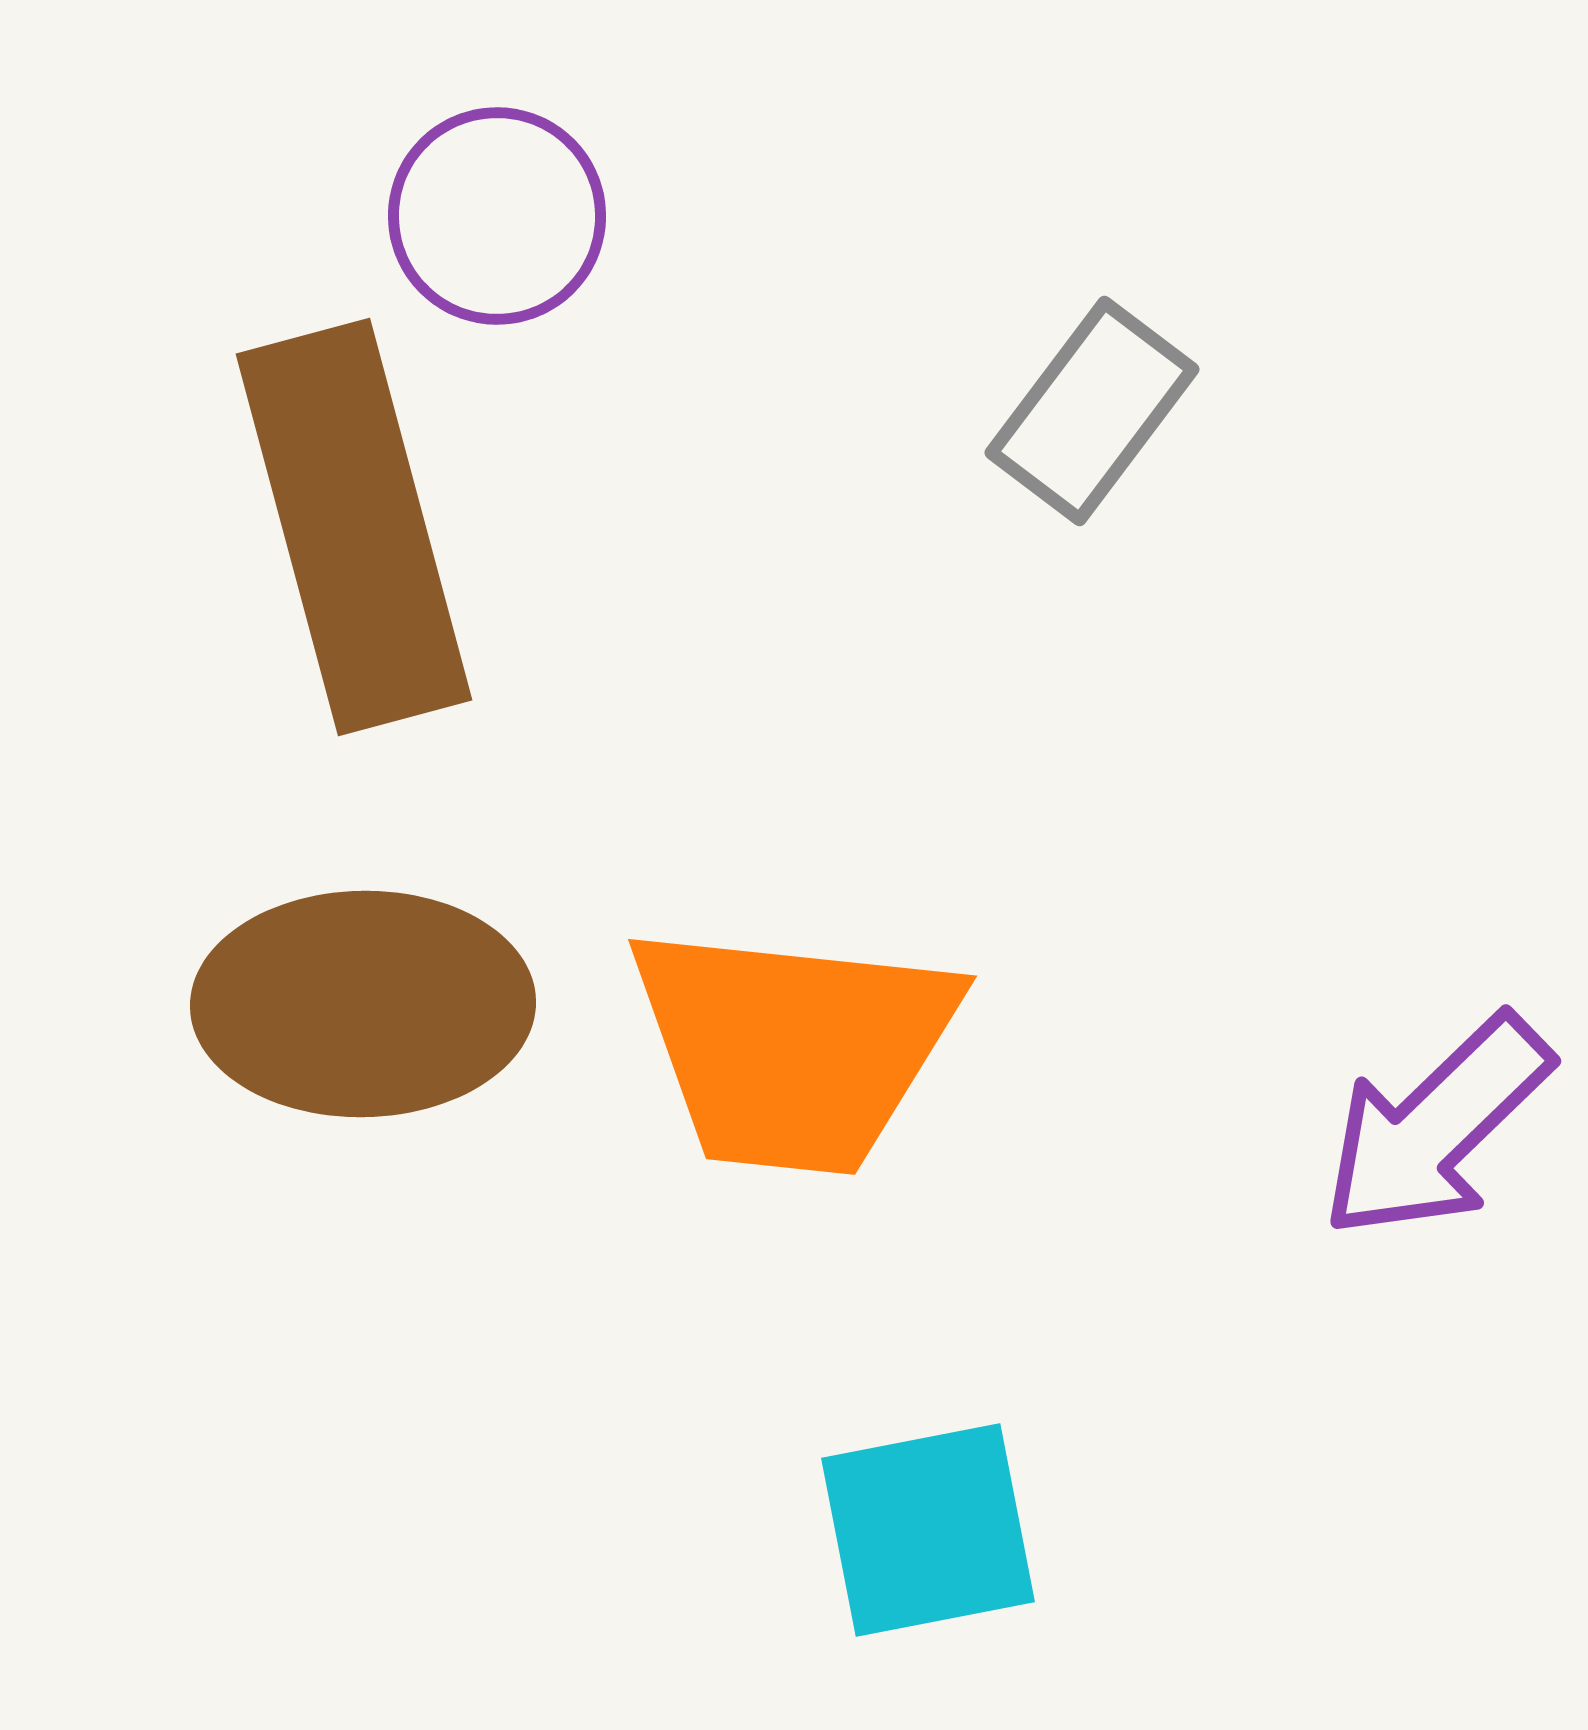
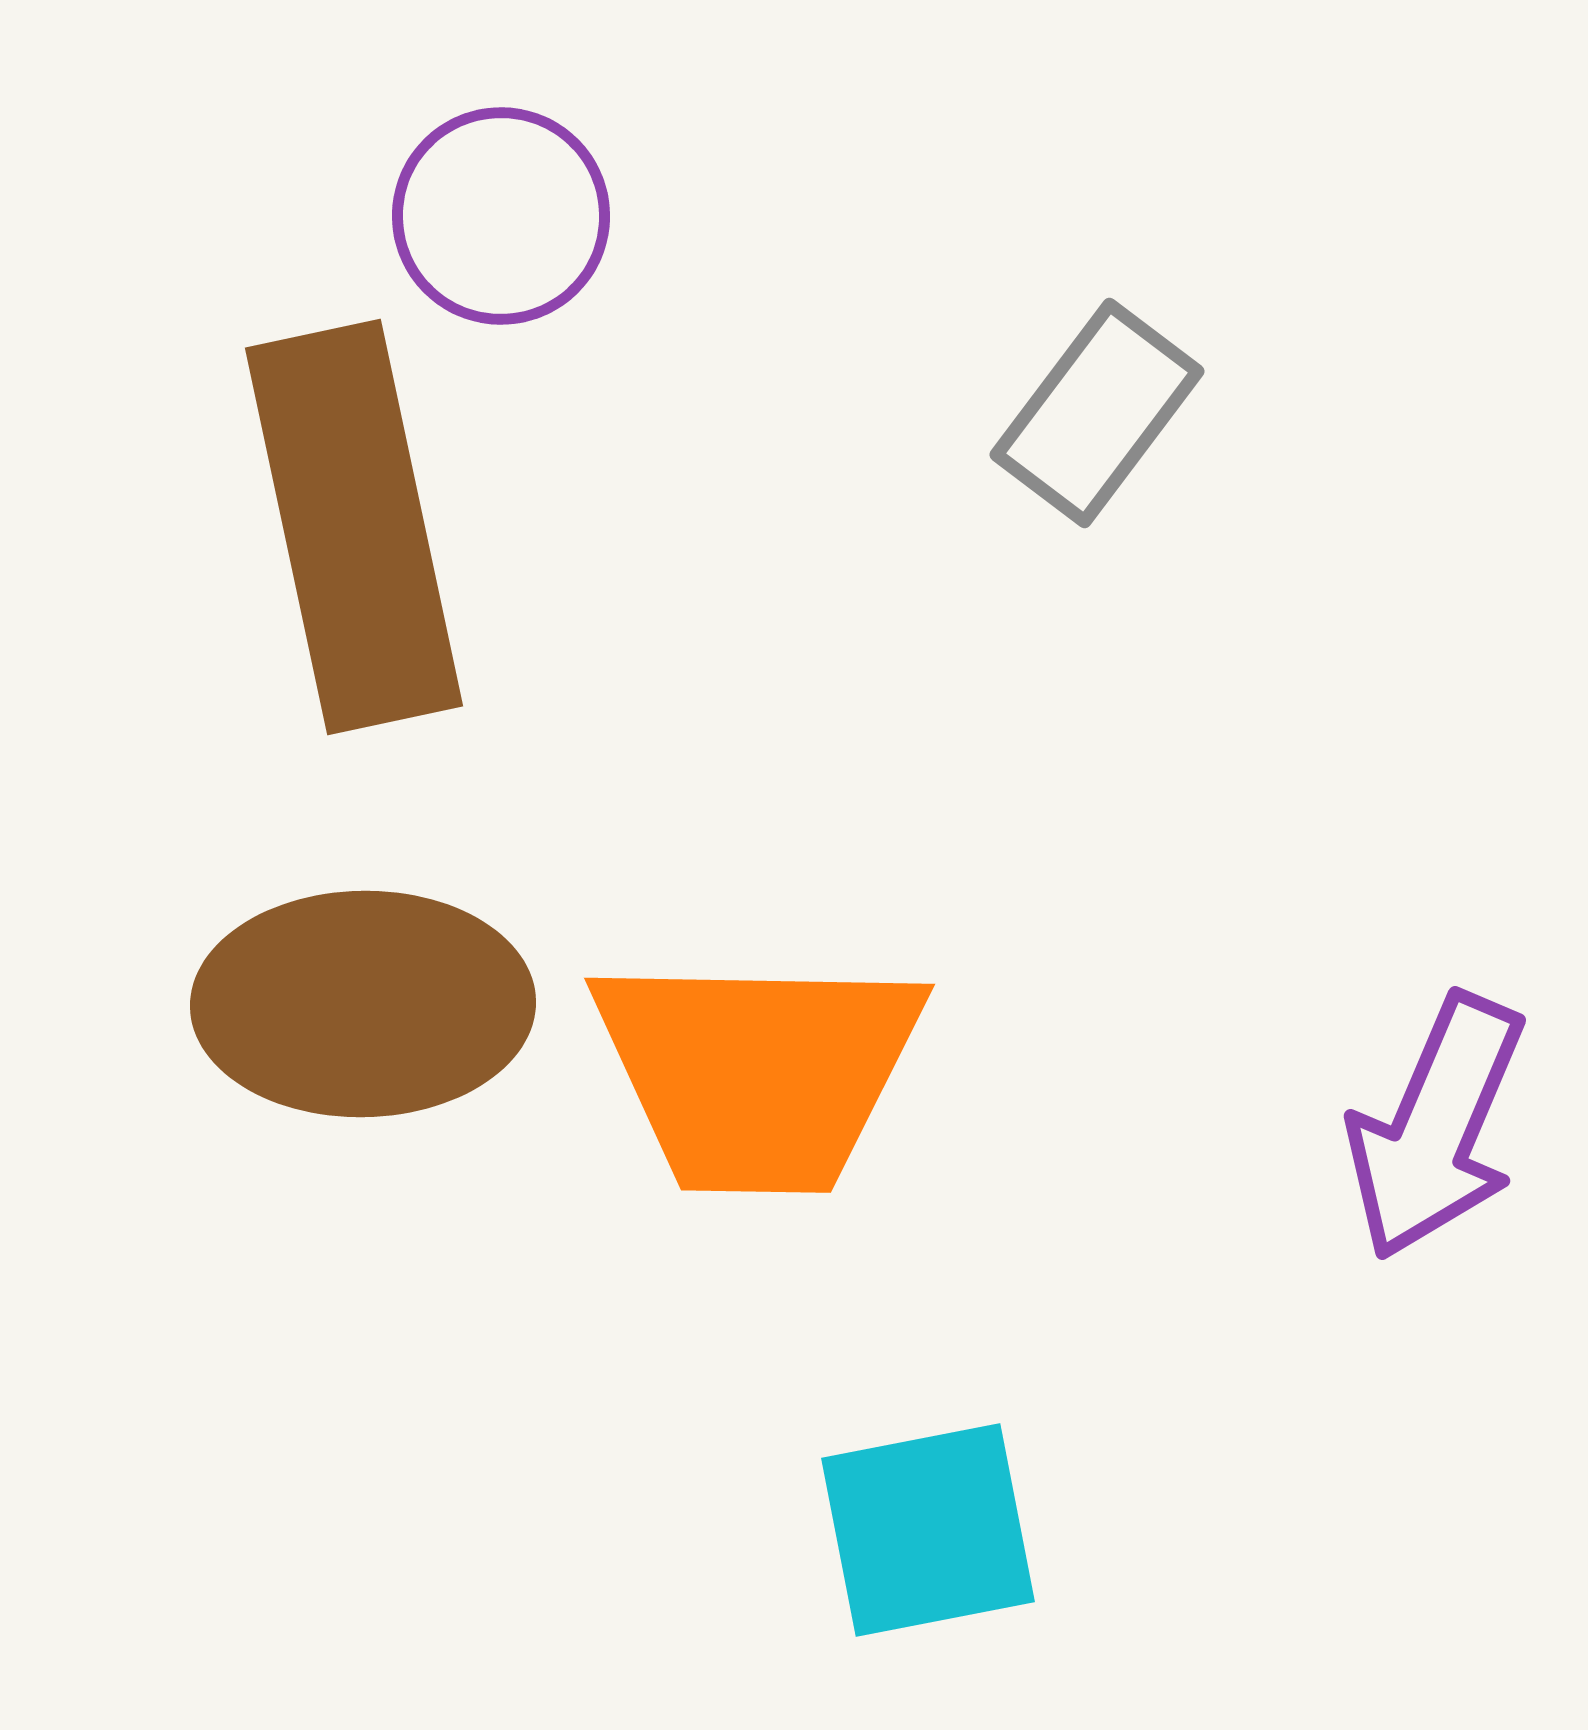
purple circle: moved 4 px right
gray rectangle: moved 5 px right, 2 px down
brown rectangle: rotated 3 degrees clockwise
orange trapezoid: moved 35 px left, 24 px down; rotated 5 degrees counterclockwise
purple arrow: rotated 23 degrees counterclockwise
